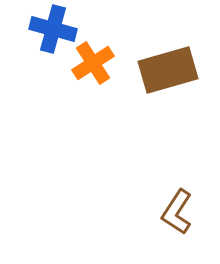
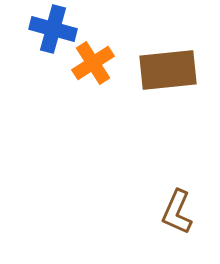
brown rectangle: rotated 10 degrees clockwise
brown L-shape: rotated 9 degrees counterclockwise
